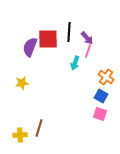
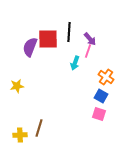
purple arrow: moved 3 px right, 1 px down
yellow star: moved 5 px left, 3 px down
pink square: moved 1 px left
